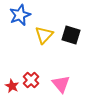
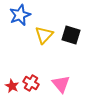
red cross: moved 3 px down; rotated 14 degrees counterclockwise
